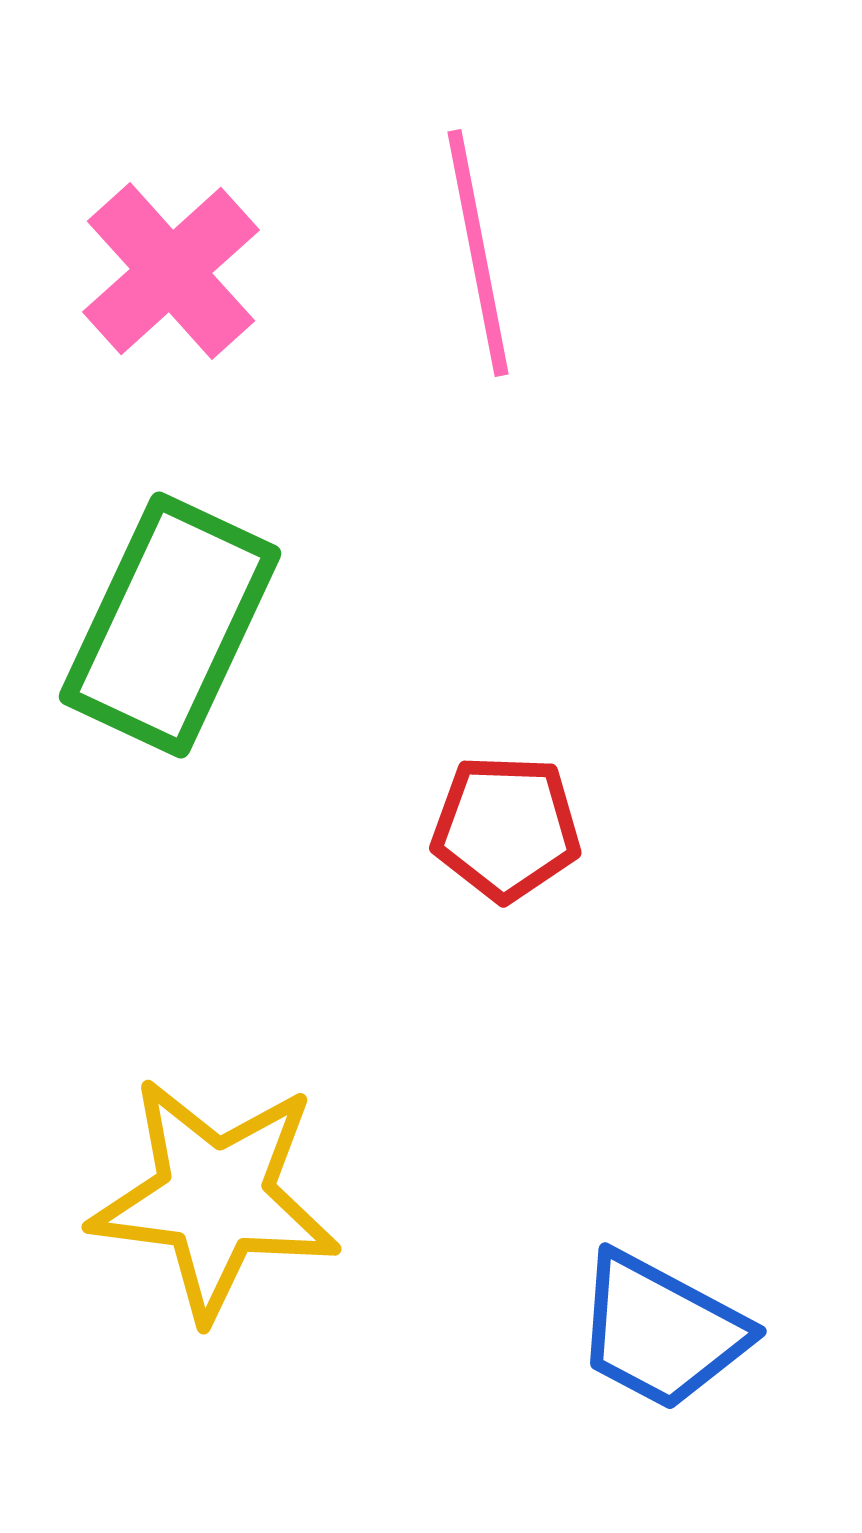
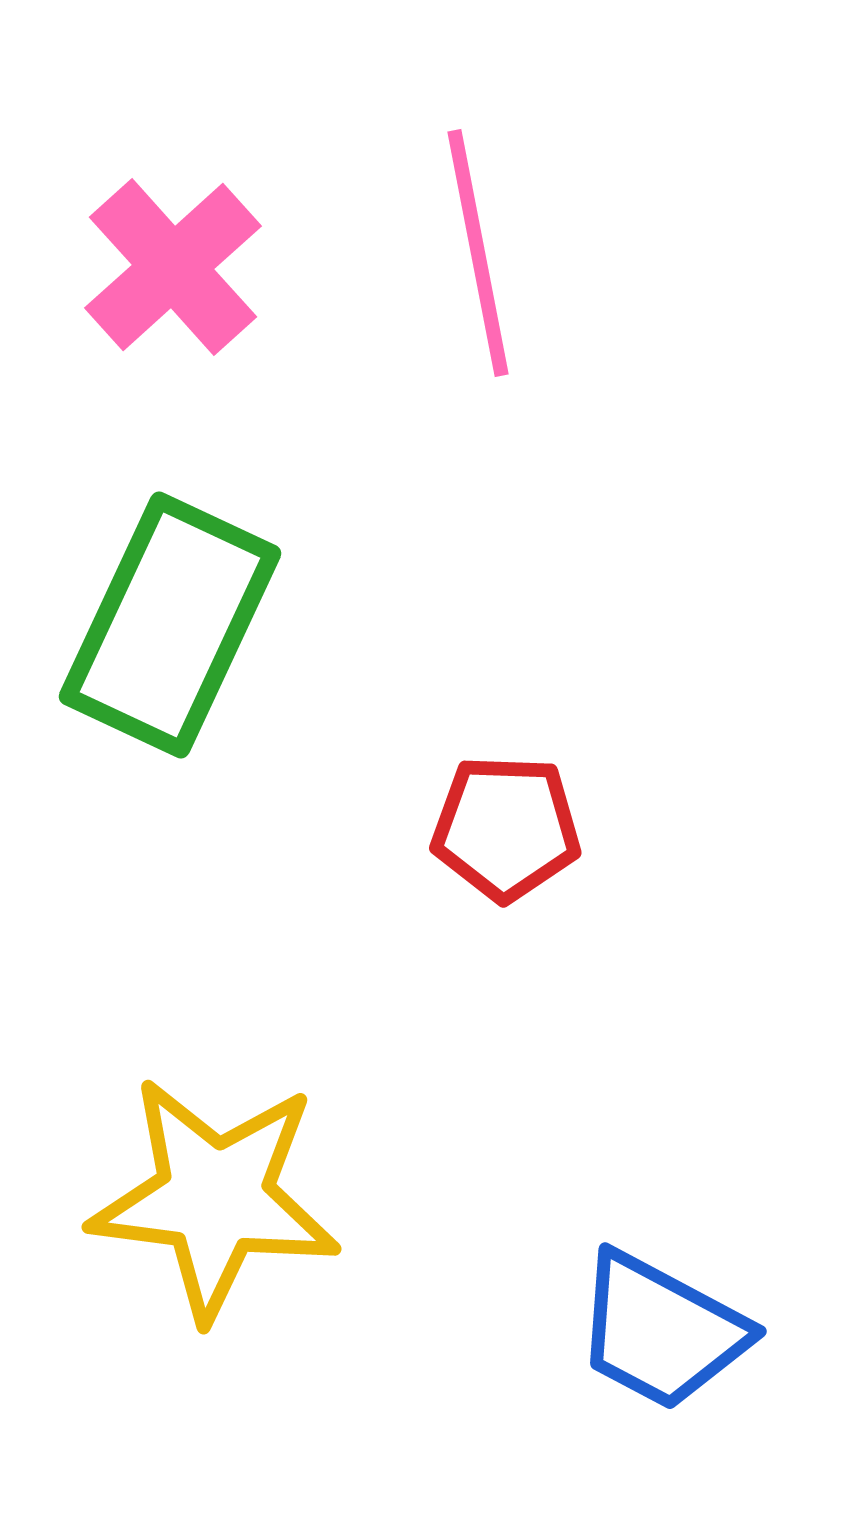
pink cross: moved 2 px right, 4 px up
